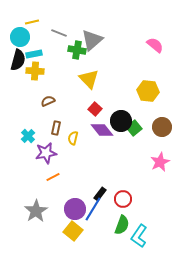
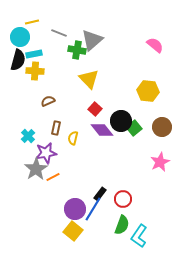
gray star: moved 42 px up
